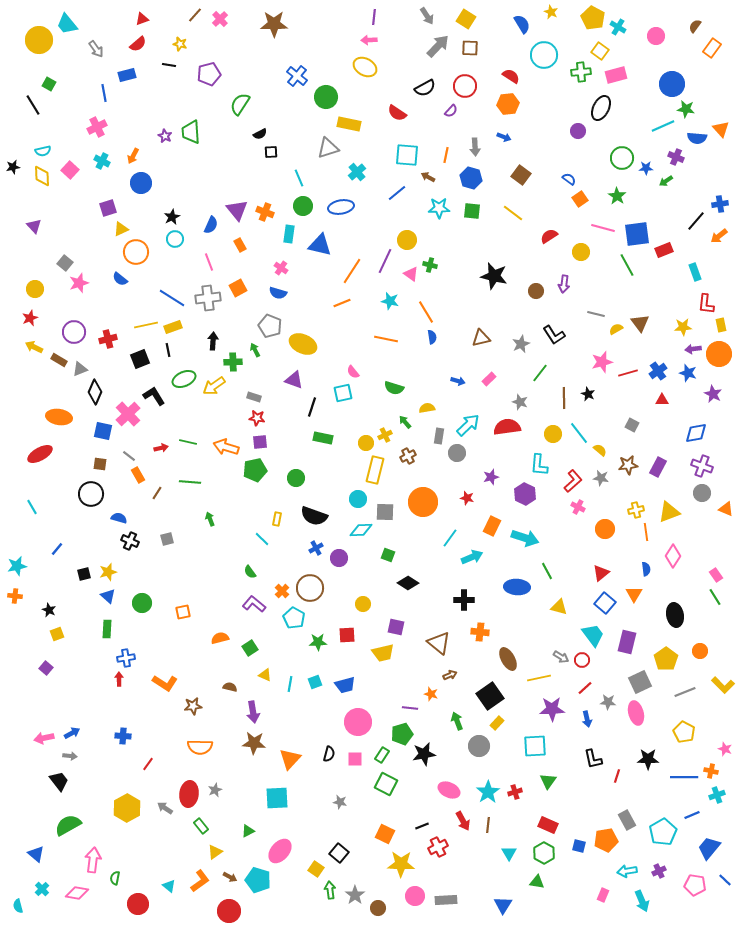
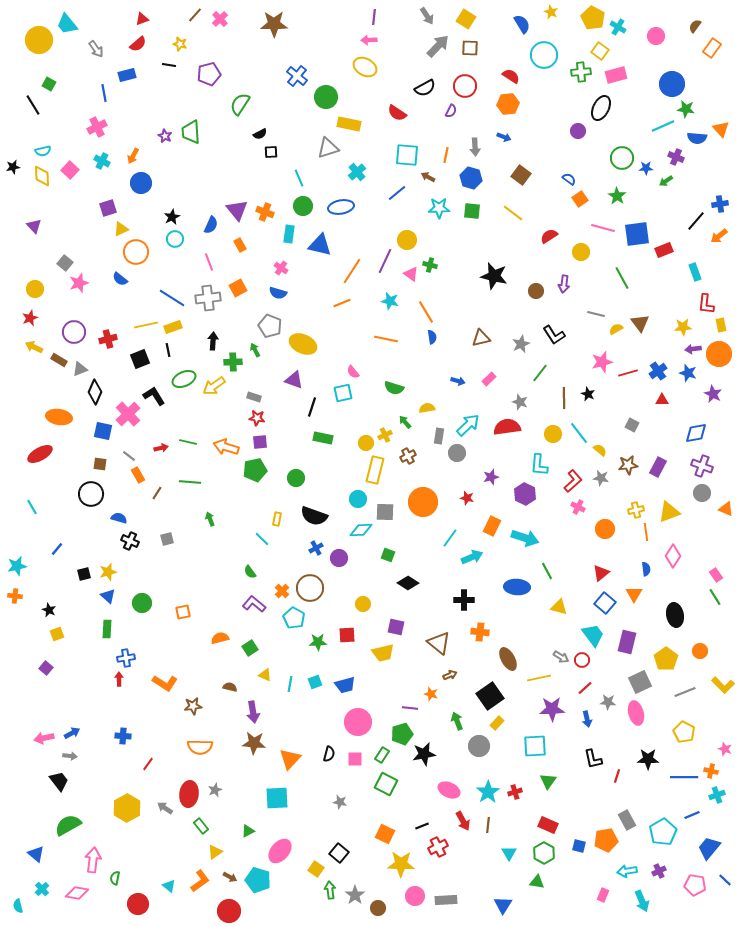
purple semicircle at (451, 111): rotated 16 degrees counterclockwise
green line at (627, 265): moved 5 px left, 13 px down
